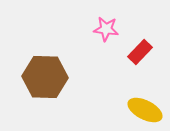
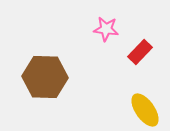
yellow ellipse: rotated 28 degrees clockwise
